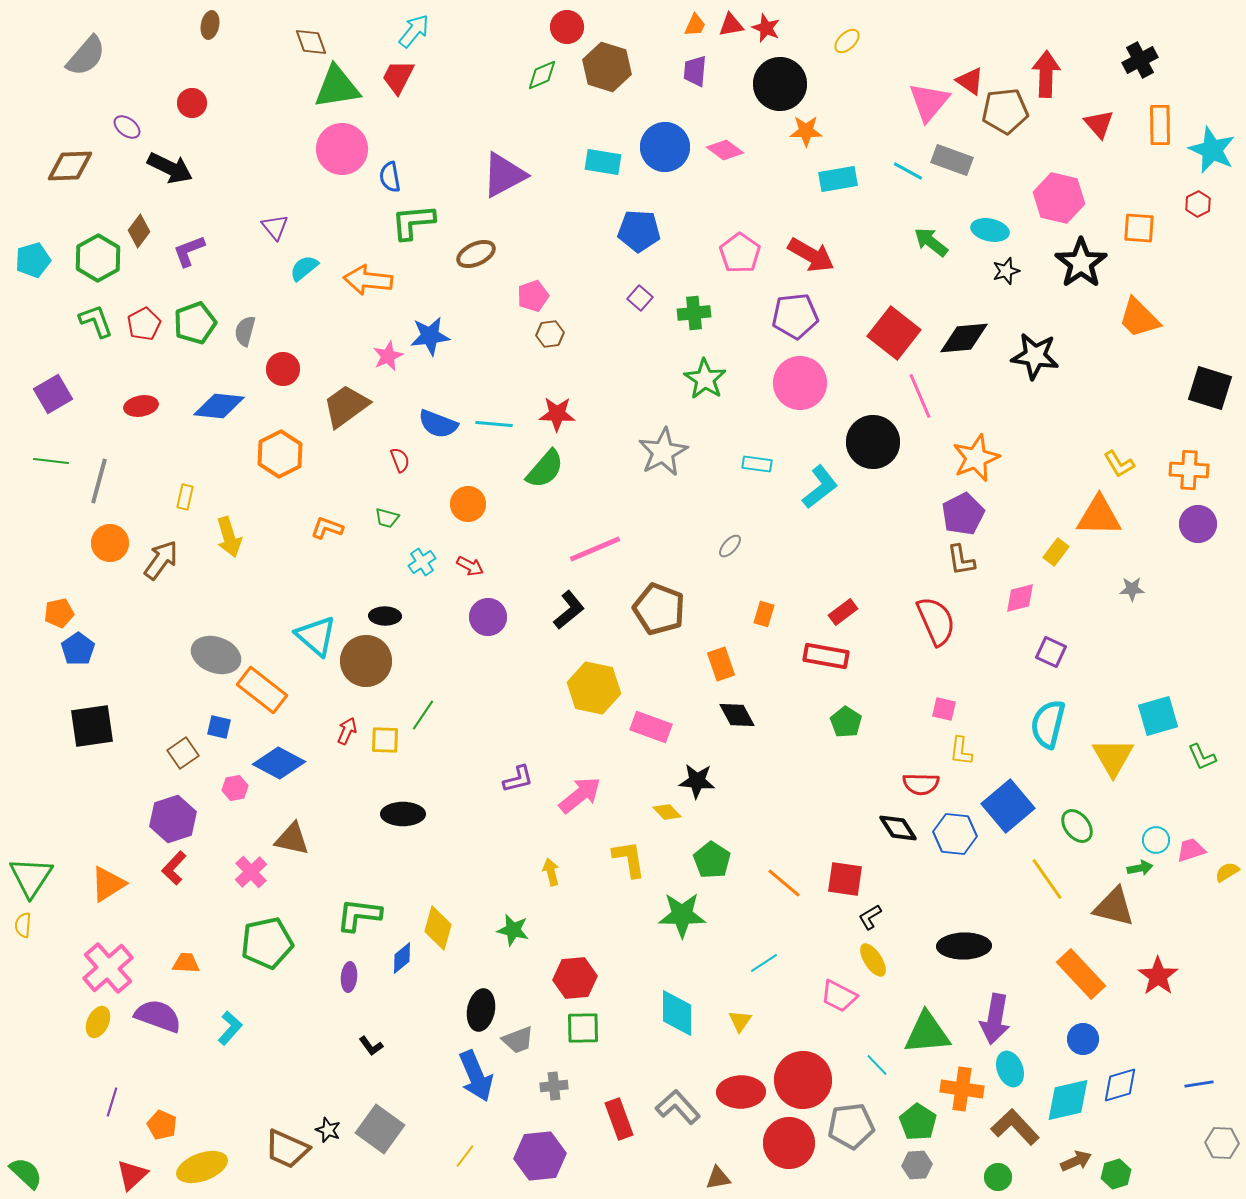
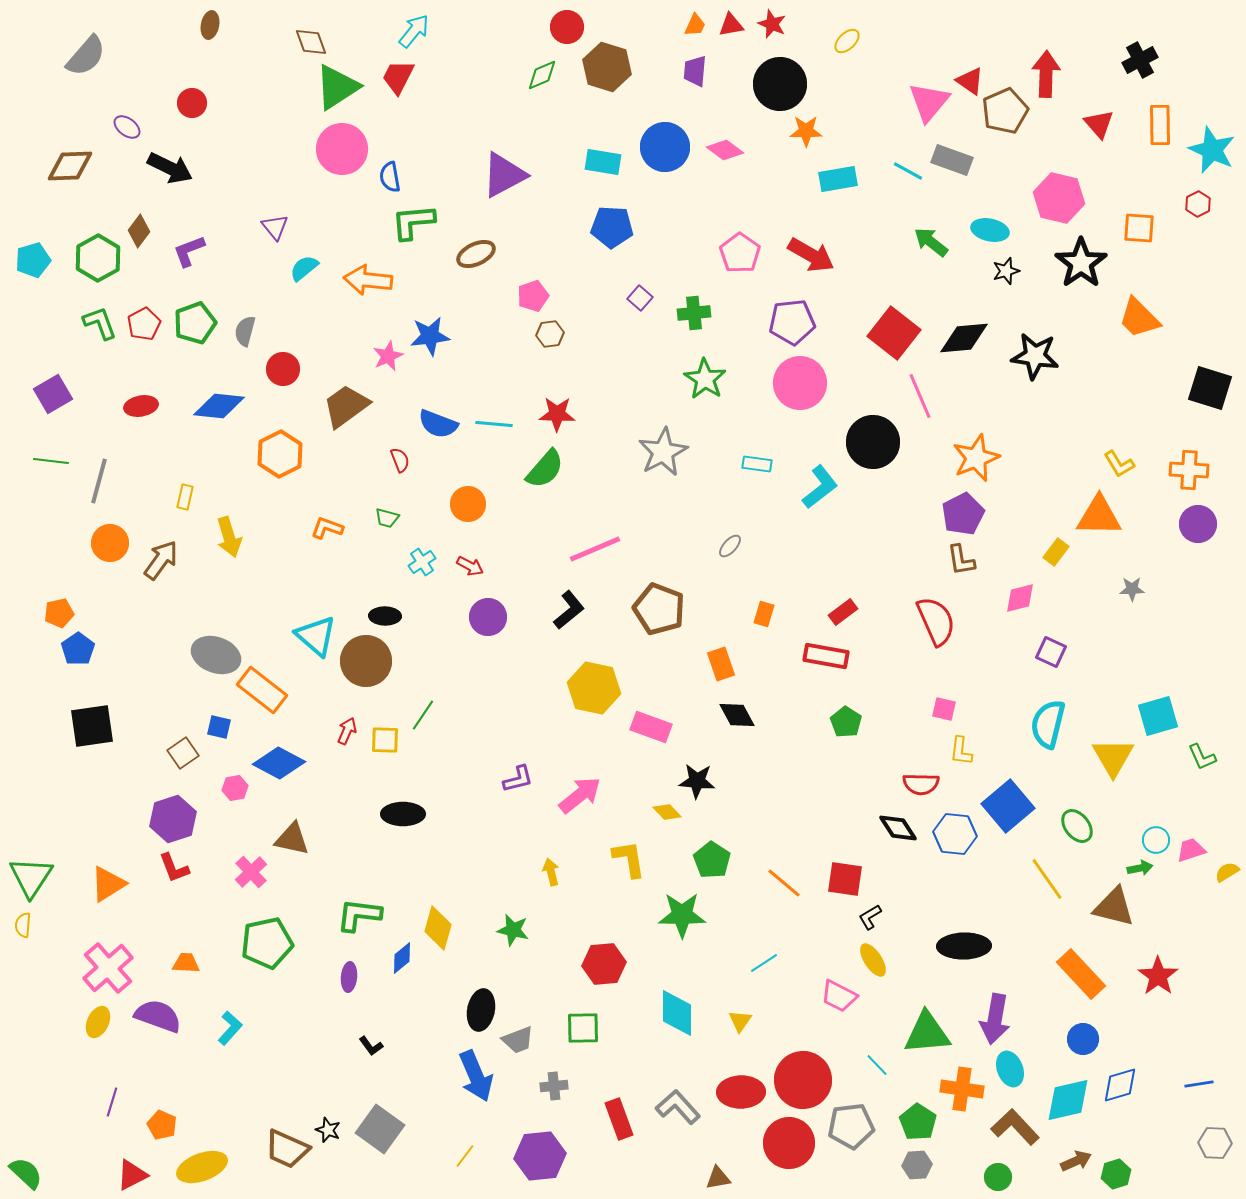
red star at (766, 28): moved 6 px right, 4 px up
green triangle at (337, 87): rotated 24 degrees counterclockwise
brown pentagon at (1005, 111): rotated 18 degrees counterclockwise
blue pentagon at (639, 231): moved 27 px left, 4 px up
purple pentagon at (795, 316): moved 3 px left, 6 px down
green L-shape at (96, 321): moved 4 px right, 2 px down
red L-shape at (174, 868): rotated 64 degrees counterclockwise
red hexagon at (575, 978): moved 29 px right, 14 px up
gray hexagon at (1222, 1143): moved 7 px left
red triangle at (132, 1175): rotated 16 degrees clockwise
